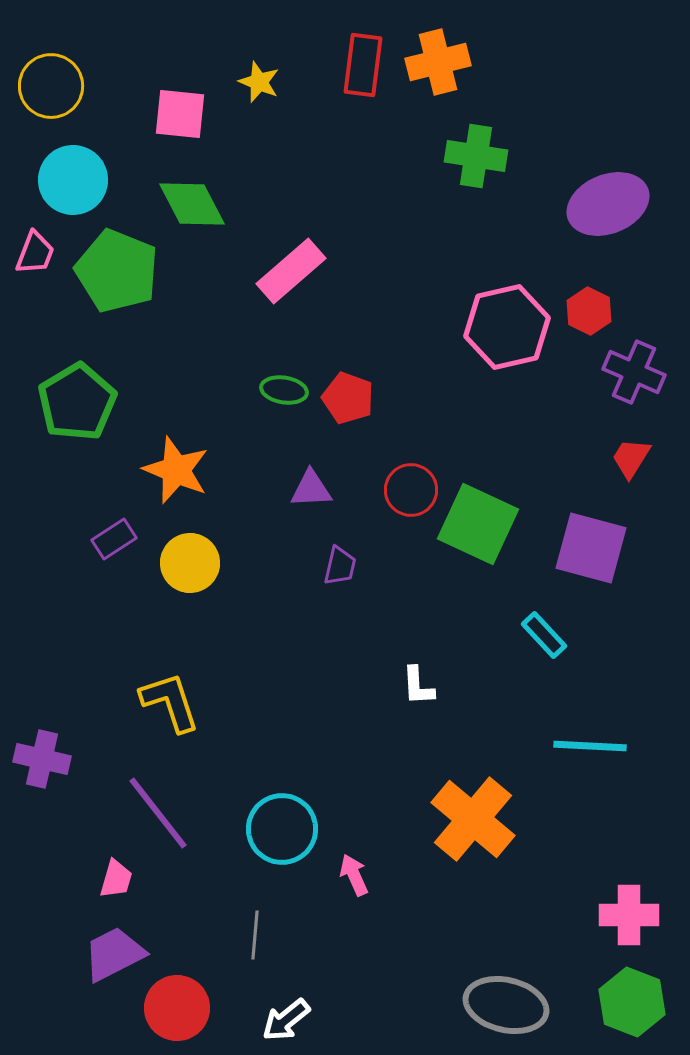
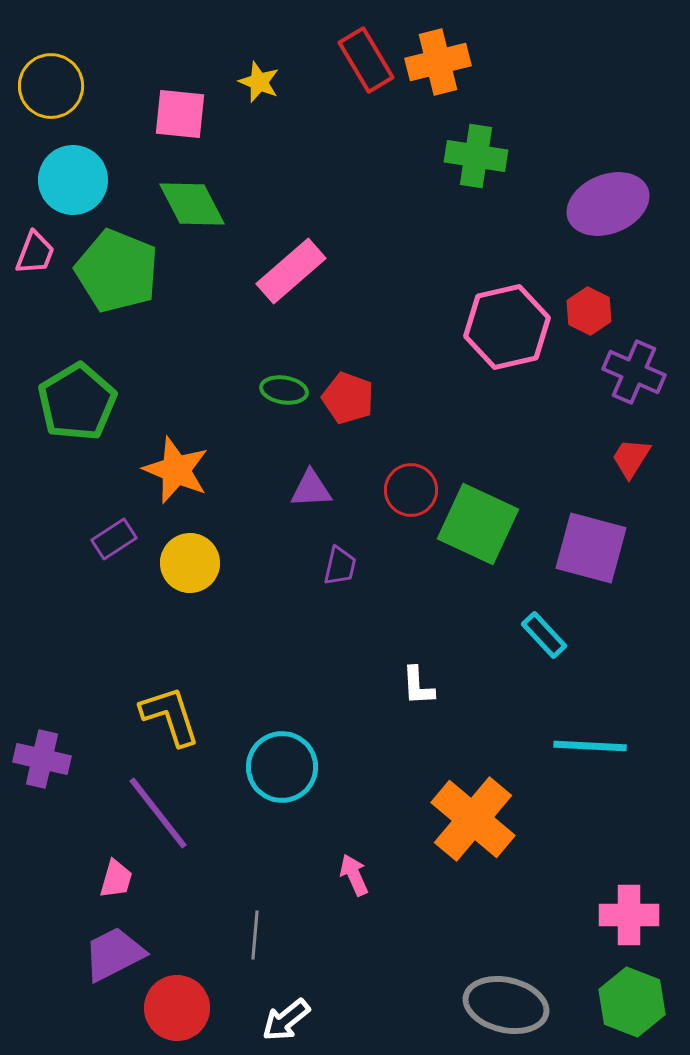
red rectangle at (363, 65): moved 3 px right, 5 px up; rotated 38 degrees counterclockwise
yellow L-shape at (170, 702): moved 14 px down
cyan circle at (282, 829): moved 62 px up
